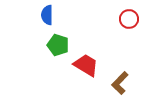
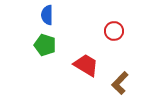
red circle: moved 15 px left, 12 px down
green pentagon: moved 13 px left
